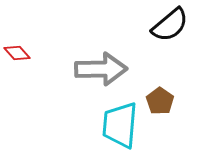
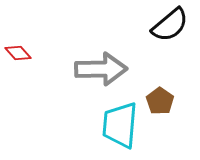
red diamond: moved 1 px right
